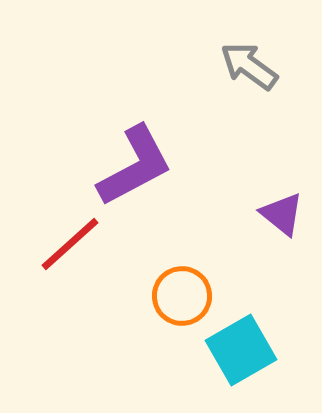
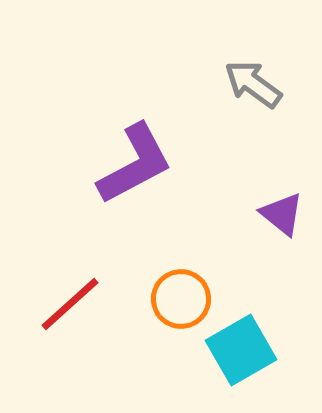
gray arrow: moved 4 px right, 18 px down
purple L-shape: moved 2 px up
red line: moved 60 px down
orange circle: moved 1 px left, 3 px down
